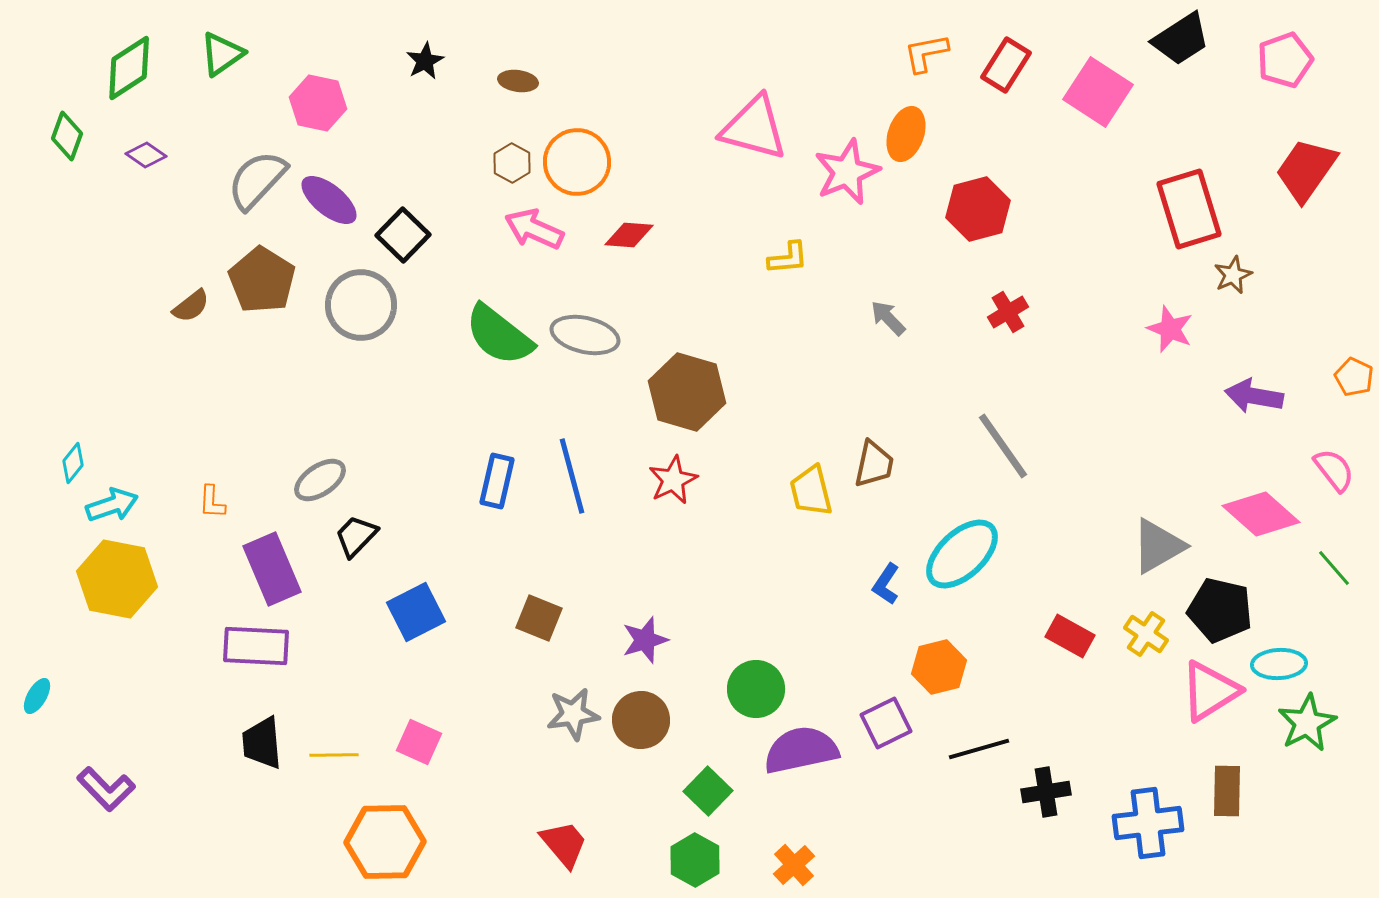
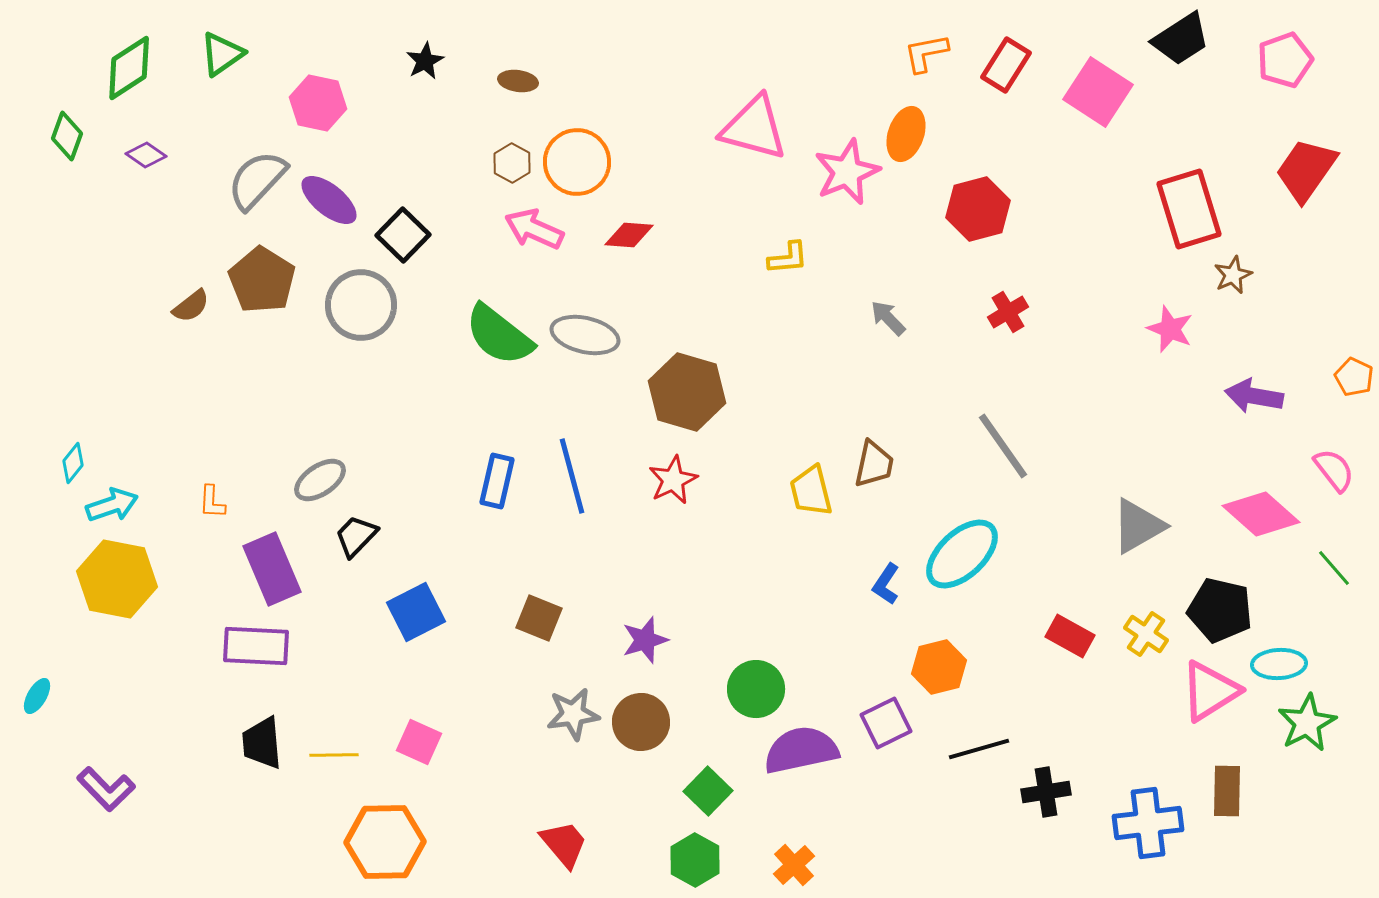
gray triangle at (1158, 546): moved 20 px left, 20 px up
brown circle at (641, 720): moved 2 px down
